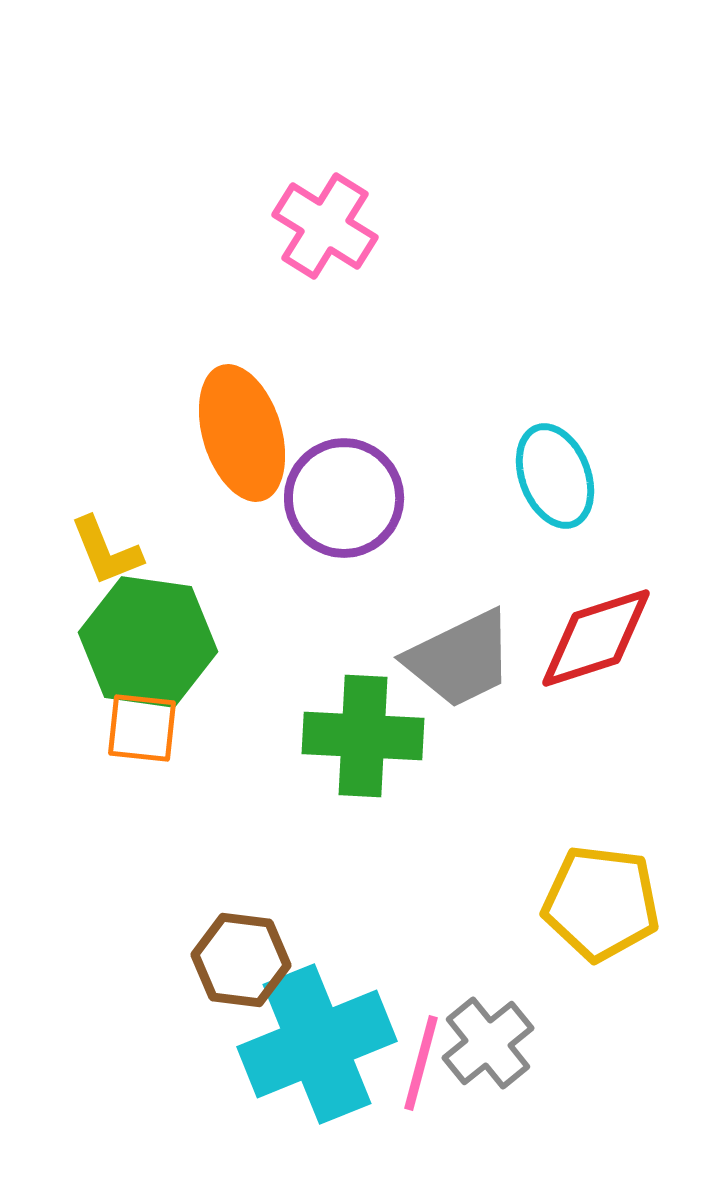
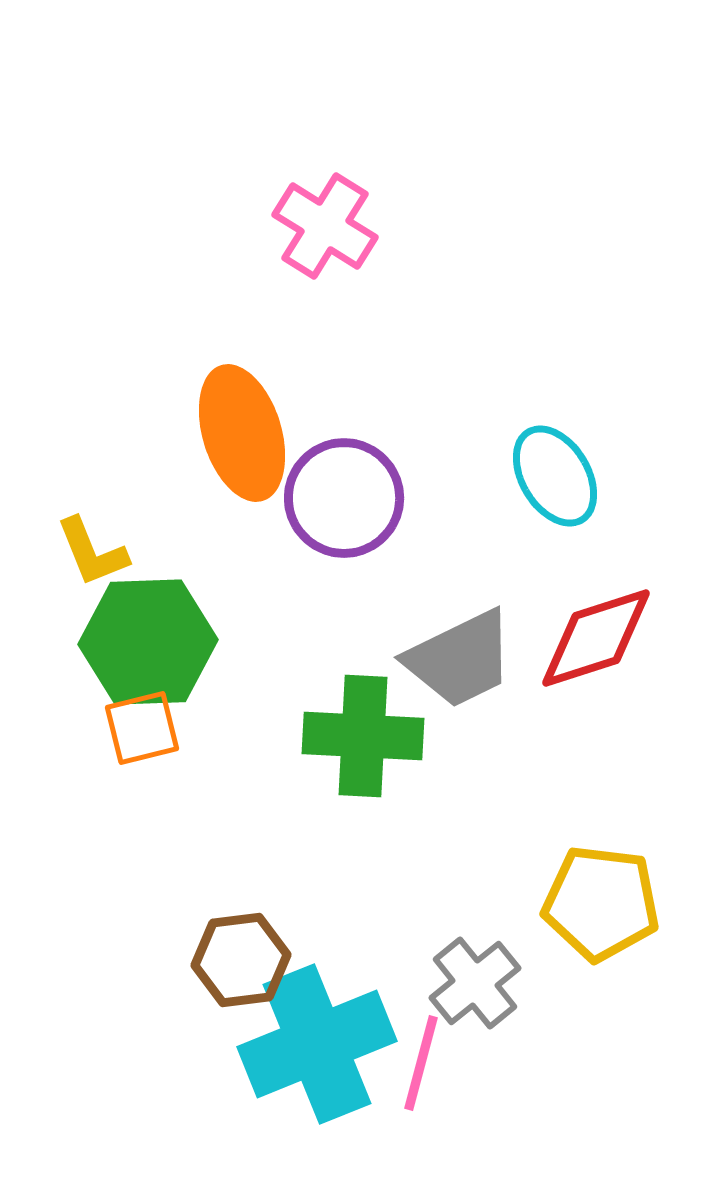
cyan ellipse: rotated 10 degrees counterclockwise
yellow L-shape: moved 14 px left, 1 px down
green hexagon: rotated 10 degrees counterclockwise
orange square: rotated 20 degrees counterclockwise
brown hexagon: rotated 14 degrees counterclockwise
gray cross: moved 13 px left, 60 px up
